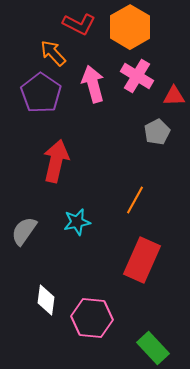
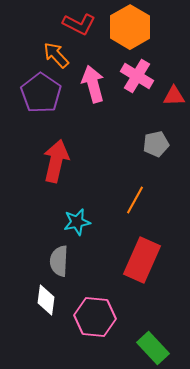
orange arrow: moved 3 px right, 2 px down
gray pentagon: moved 1 px left, 12 px down; rotated 15 degrees clockwise
gray semicircle: moved 35 px right, 30 px down; rotated 32 degrees counterclockwise
pink hexagon: moved 3 px right, 1 px up
